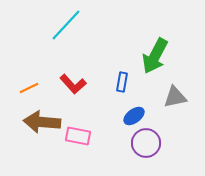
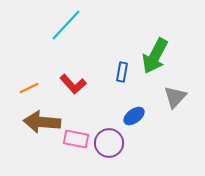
blue rectangle: moved 10 px up
gray triangle: rotated 35 degrees counterclockwise
pink rectangle: moved 2 px left, 3 px down
purple circle: moved 37 px left
